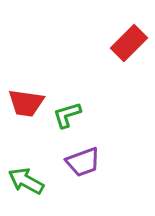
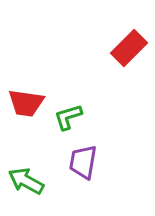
red rectangle: moved 5 px down
green L-shape: moved 1 px right, 2 px down
purple trapezoid: rotated 120 degrees clockwise
